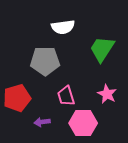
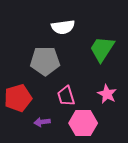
red pentagon: moved 1 px right
